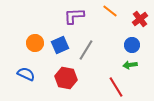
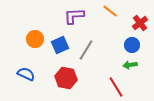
red cross: moved 4 px down
orange circle: moved 4 px up
